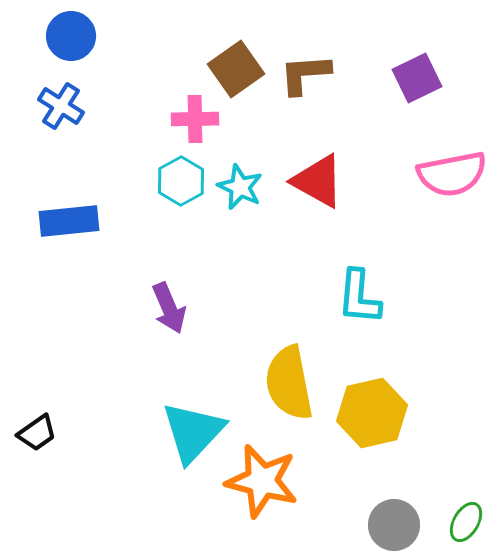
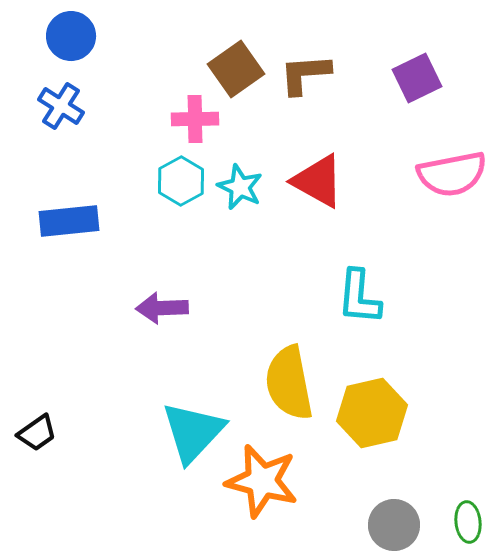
purple arrow: moved 7 px left; rotated 111 degrees clockwise
green ellipse: moved 2 px right; rotated 36 degrees counterclockwise
